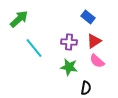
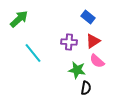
red triangle: moved 1 px left
cyan line: moved 1 px left, 5 px down
green star: moved 8 px right, 3 px down
